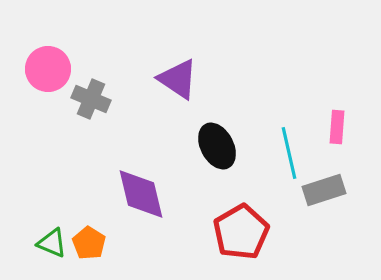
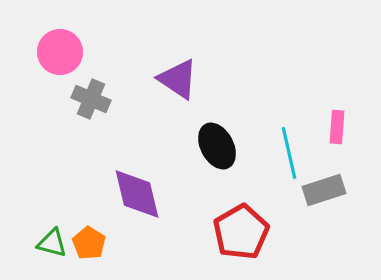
pink circle: moved 12 px right, 17 px up
purple diamond: moved 4 px left
green triangle: rotated 8 degrees counterclockwise
